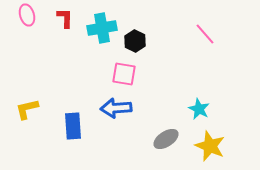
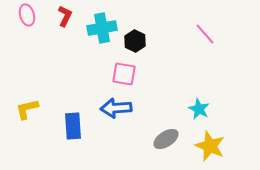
red L-shape: moved 2 px up; rotated 25 degrees clockwise
